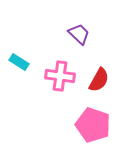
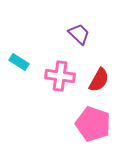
pink pentagon: moved 1 px up
